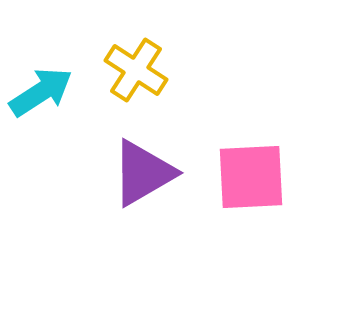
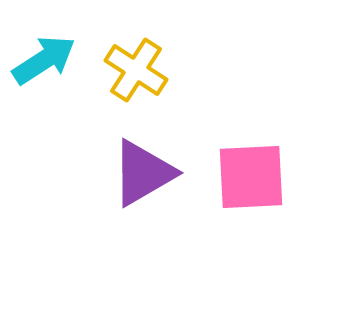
cyan arrow: moved 3 px right, 32 px up
